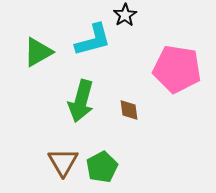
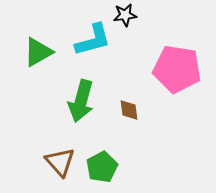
black star: rotated 25 degrees clockwise
brown triangle: moved 3 px left; rotated 12 degrees counterclockwise
